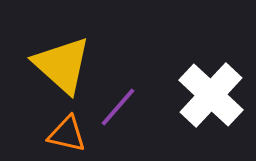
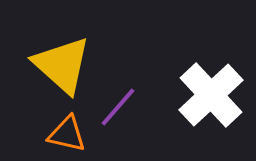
white cross: rotated 4 degrees clockwise
